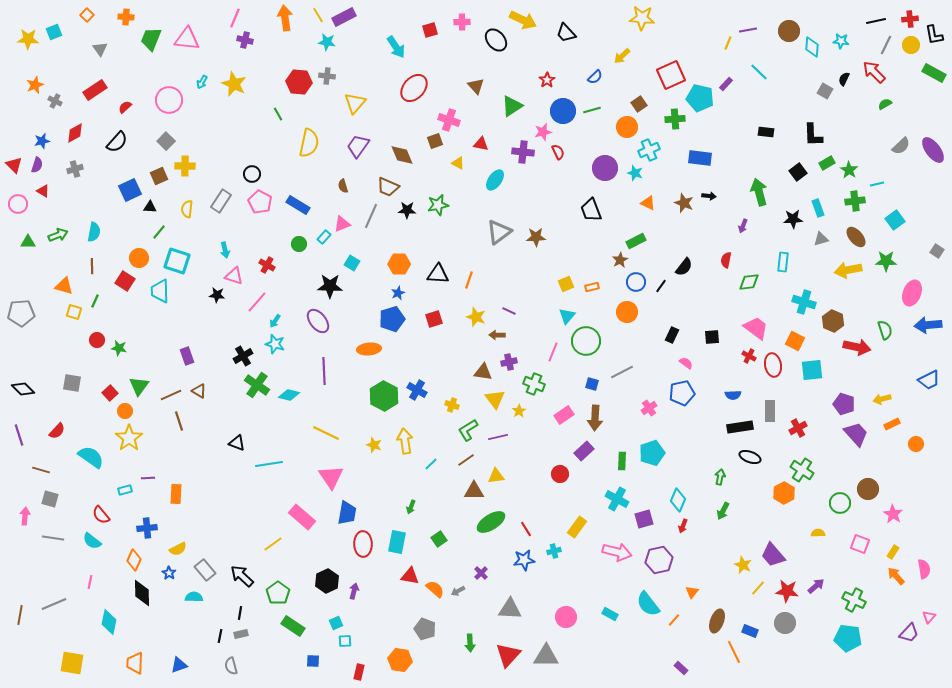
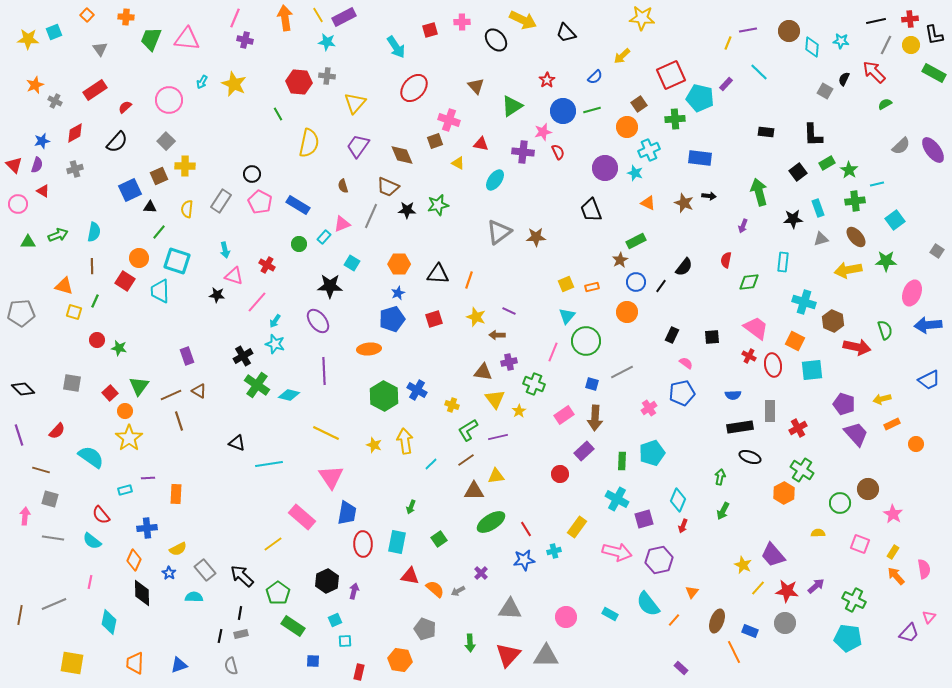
cyan square at (336, 623): moved 1 px left, 3 px up
